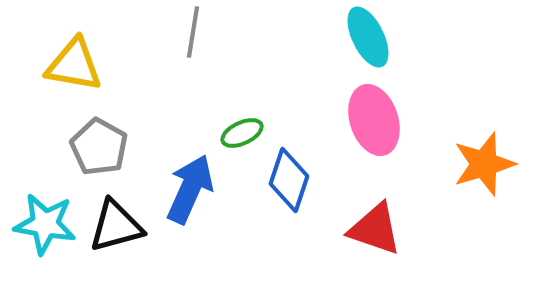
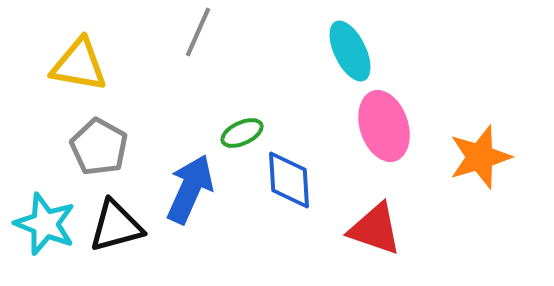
gray line: moved 5 px right; rotated 15 degrees clockwise
cyan ellipse: moved 18 px left, 14 px down
yellow triangle: moved 5 px right
pink ellipse: moved 10 px right, 6 px down
orange star: moved 4 px left, 7 px up
blue diamond: rotated 22 degrees counterclockwise
cyan star: rotated 12 degrees clockwise
